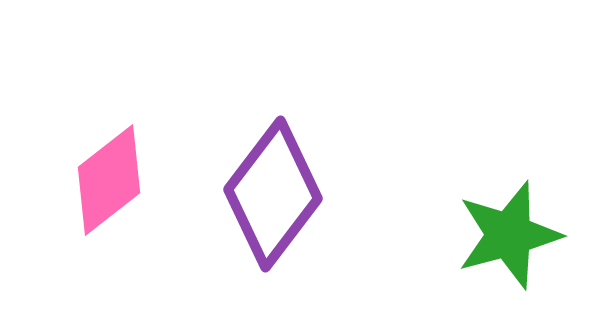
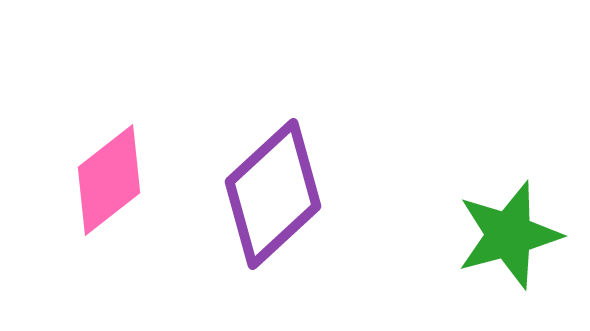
purple diamond: rotated 10 degrees clockwise
